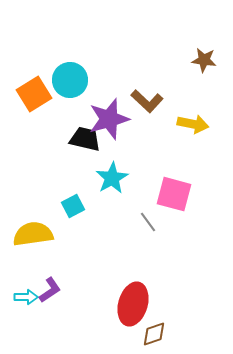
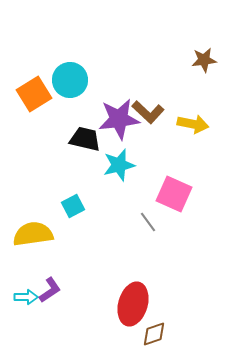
brown star: rotated 15 degrees counterclockwise
brown L-shape: moved 1 px right, 11 px down
purple star: moved 10 px right; rotated 9 degrees clockwise
cyan star: moved 7 px right, 13 px up; rotated 16 degrees clockwise
pink square: rotated 9 degrees clockwise
